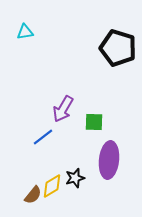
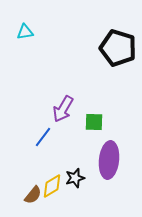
blue line: rotated 15 degrees counterclockwise
